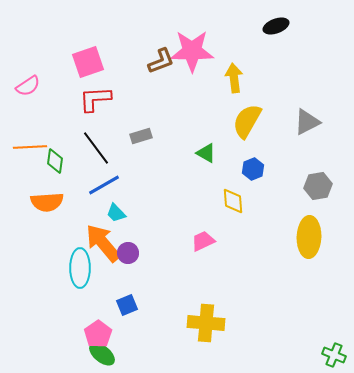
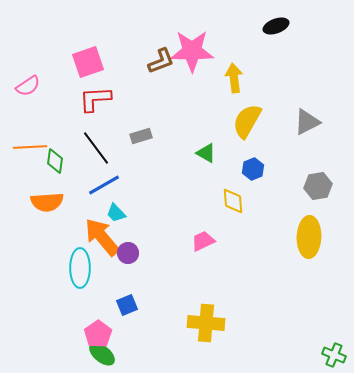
orange arrow: moved 1 px left, 6 px up
